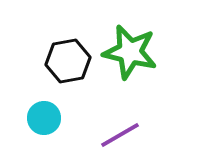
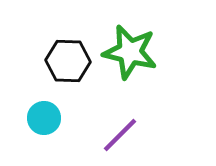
black hexagon: rotated 12 degrees clockwise
purple line: rotated 15 degrees counterclockwise
